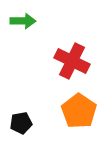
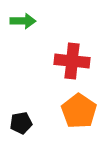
red cross: rotated 20 degrees counterclockwise
